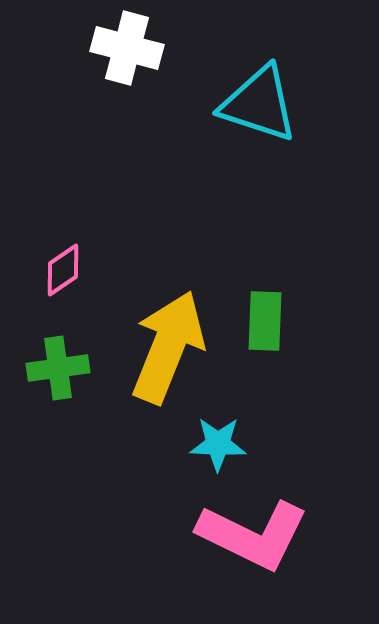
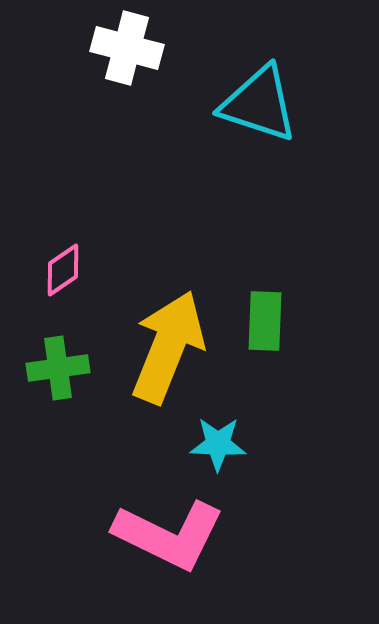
pink L-shape: moved 84 px left
